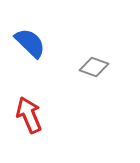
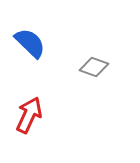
red arrow: rotated 48 degrees clockwise
